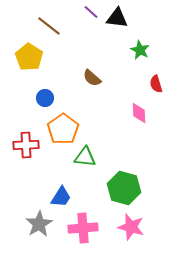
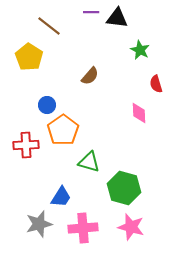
purple line: rotated 42 degrees counterclockwise
brown semicircle: moved 2 px left, 2 px up; rotated 90 degrees counterclockwise
blue circle: moved 2 px right, 7 px down
orange pentagon: moved 1 px down
green triangle: moved 4 px right, 5 px down; rotated 10 degrees clockwise
gray star: rotated 16 degrees clockwise
